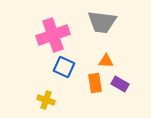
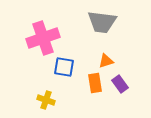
pink cross: moved 10 px left, 3 px down
orange triangle: rotated 21 degrees counterclockwise
blue square: rotated 15 degrees counterclockwise
purple rectangle: rotated 24 degrees clockwise
